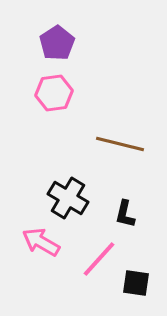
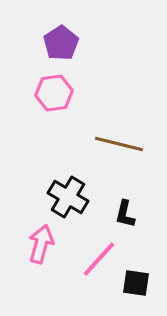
purple pentagon: moved 4 px right
brown line: moved 1 px left
black cross: moved 1 px up
pink arrow: moved 2 px down; rotated 75 degrees clockwise
